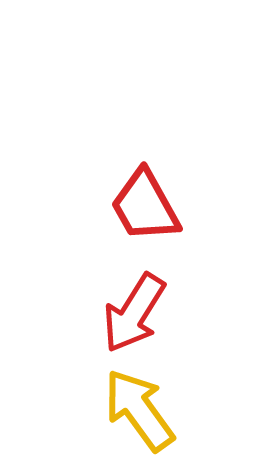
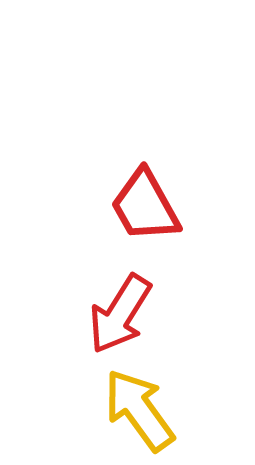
red arrow: moved 14 px left, 1 px down
